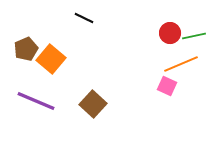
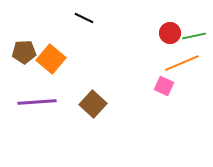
brown pentagon: moved 2 px left, 3 px down; rotated 20 degrees clockwise
orange line: moved 1 px right, 1 px up
pink square: moved 3 px left
purple line: moved 1 px right, 1 px down; rotated 27 degrees counterclockwise
